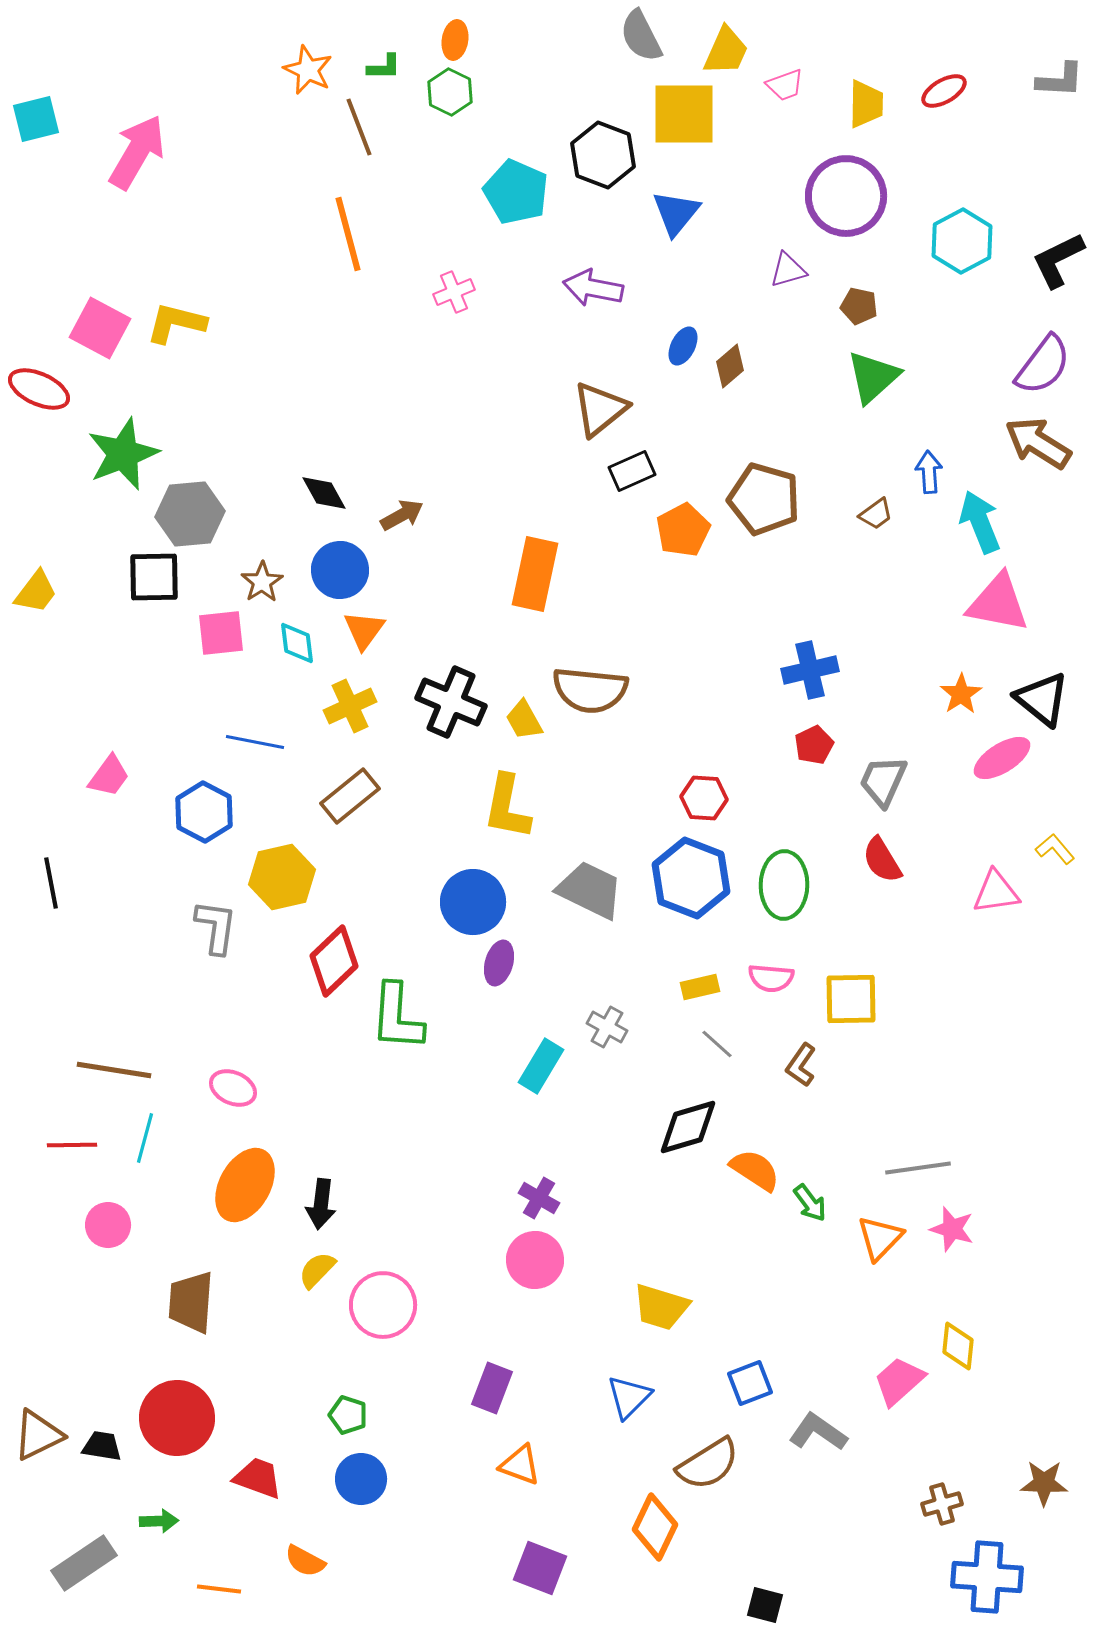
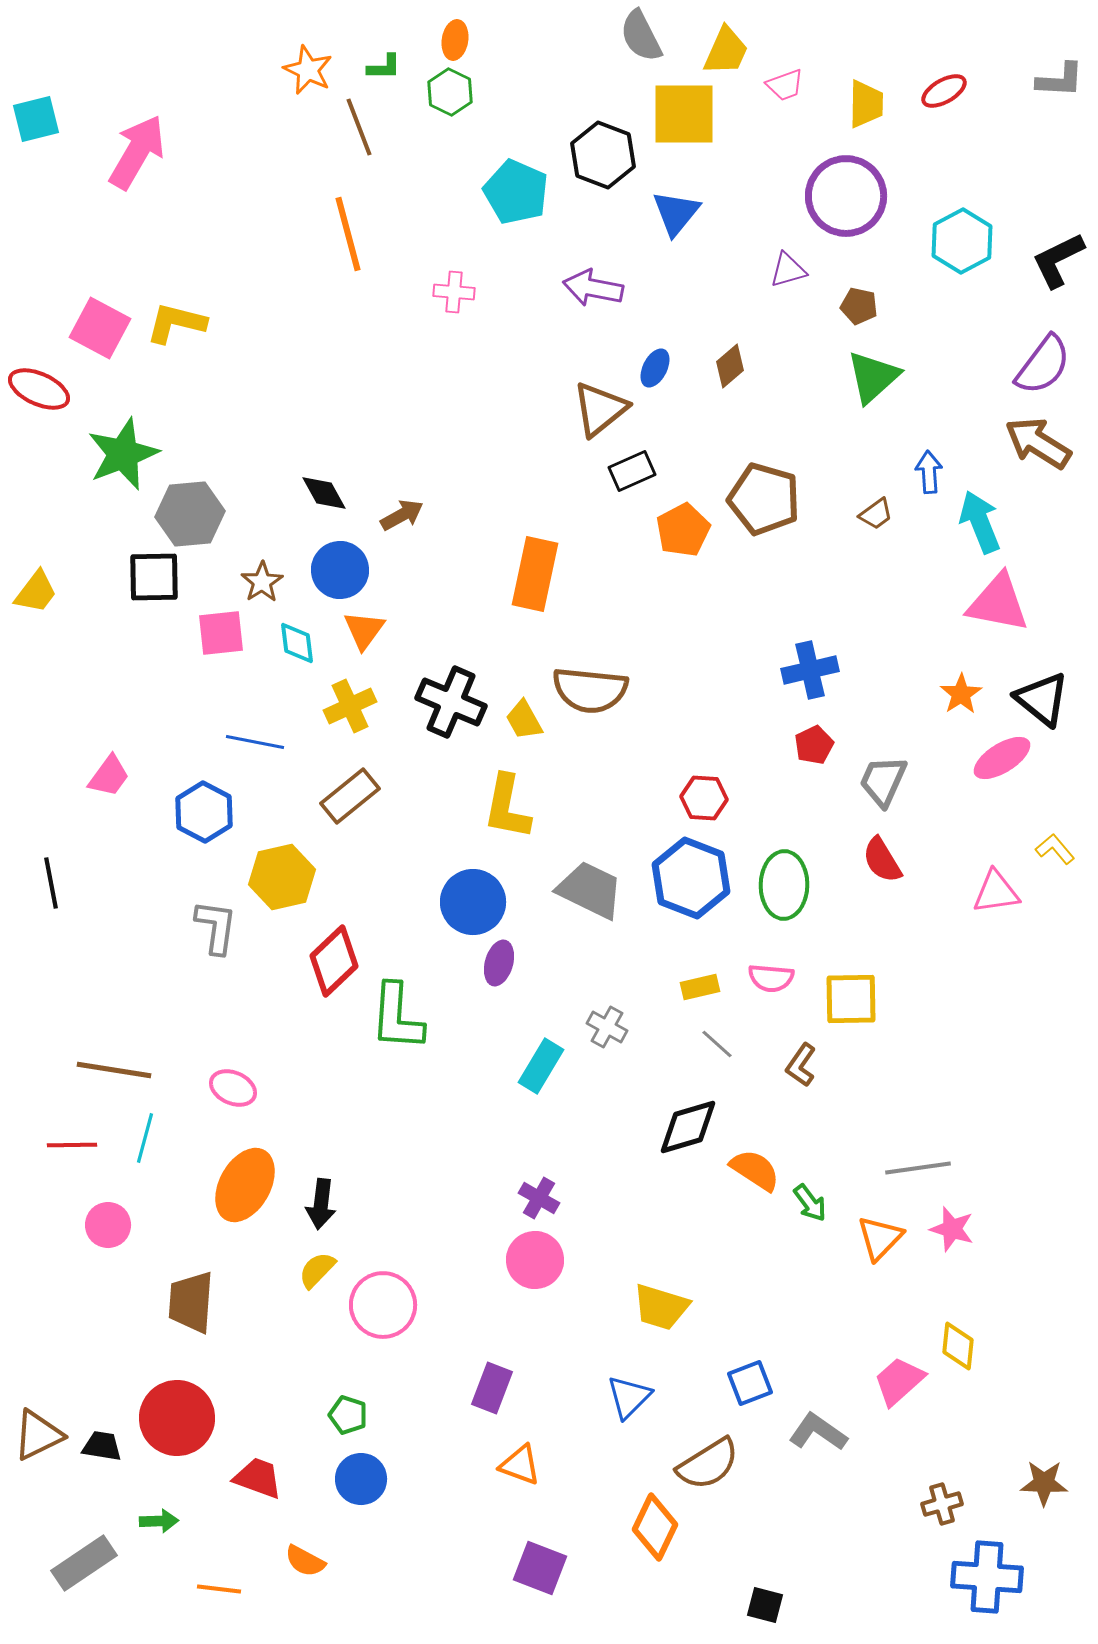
pink cross at (454, 292): rotated 27 degrees clockwise
blue ellipse at (683, 346): moved 28 px left, 22 px down
